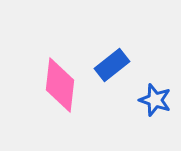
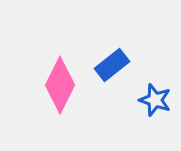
pink diamond: rotated 20 degrees clockwise
